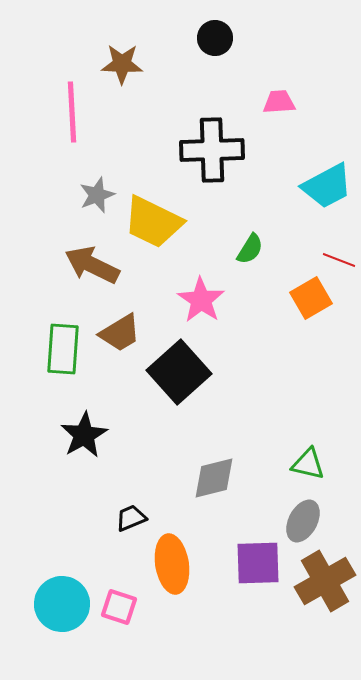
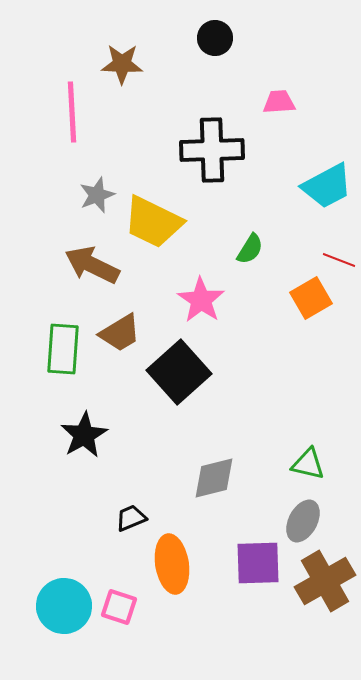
cyan circle: moved 2 px right, 2 px down
